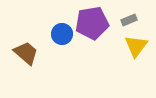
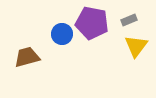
purple pentagon: rotated 20 degrees clockwise
brown trapezoid: moved 1 px right, 4 px down; rotated 56 degrees counterclockwise
